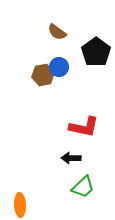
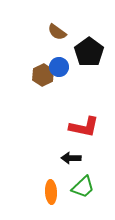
black pentagon: moved 7 px left
brown hexagon: rotated 15 degrees counterclockwise
orange ellipse: moved 31 px right, 13 px up
